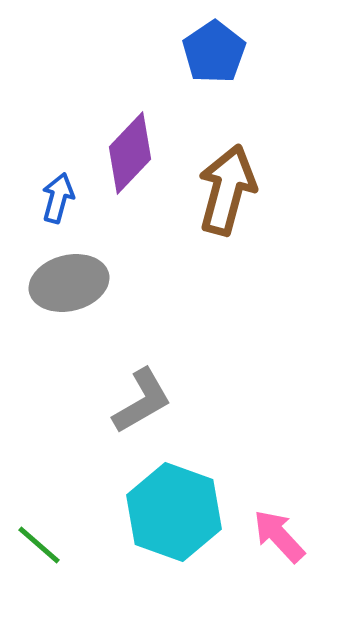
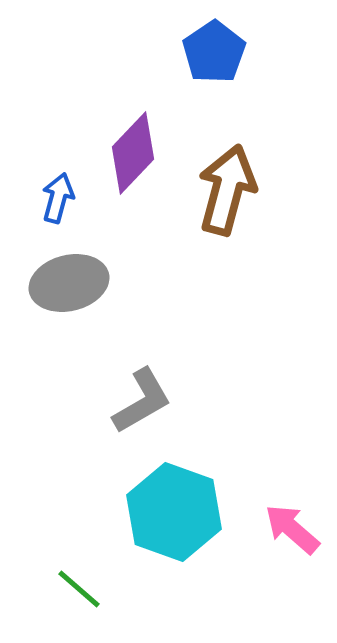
purple diamond: moved 3 px right
pink arrow: moved 13 px right, 7 px up; rotated 6 degrees counterclockwise
green line: moved 40 px right, 44 px down
